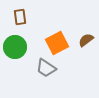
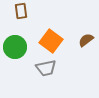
brown rectangle: moved 1 px right, 6 px up
orange square: moved 6 px left, 2 px up; rotated 25 degrees counterclockwise
gray trapezoid: rotated 45 degrees counterclockwise
